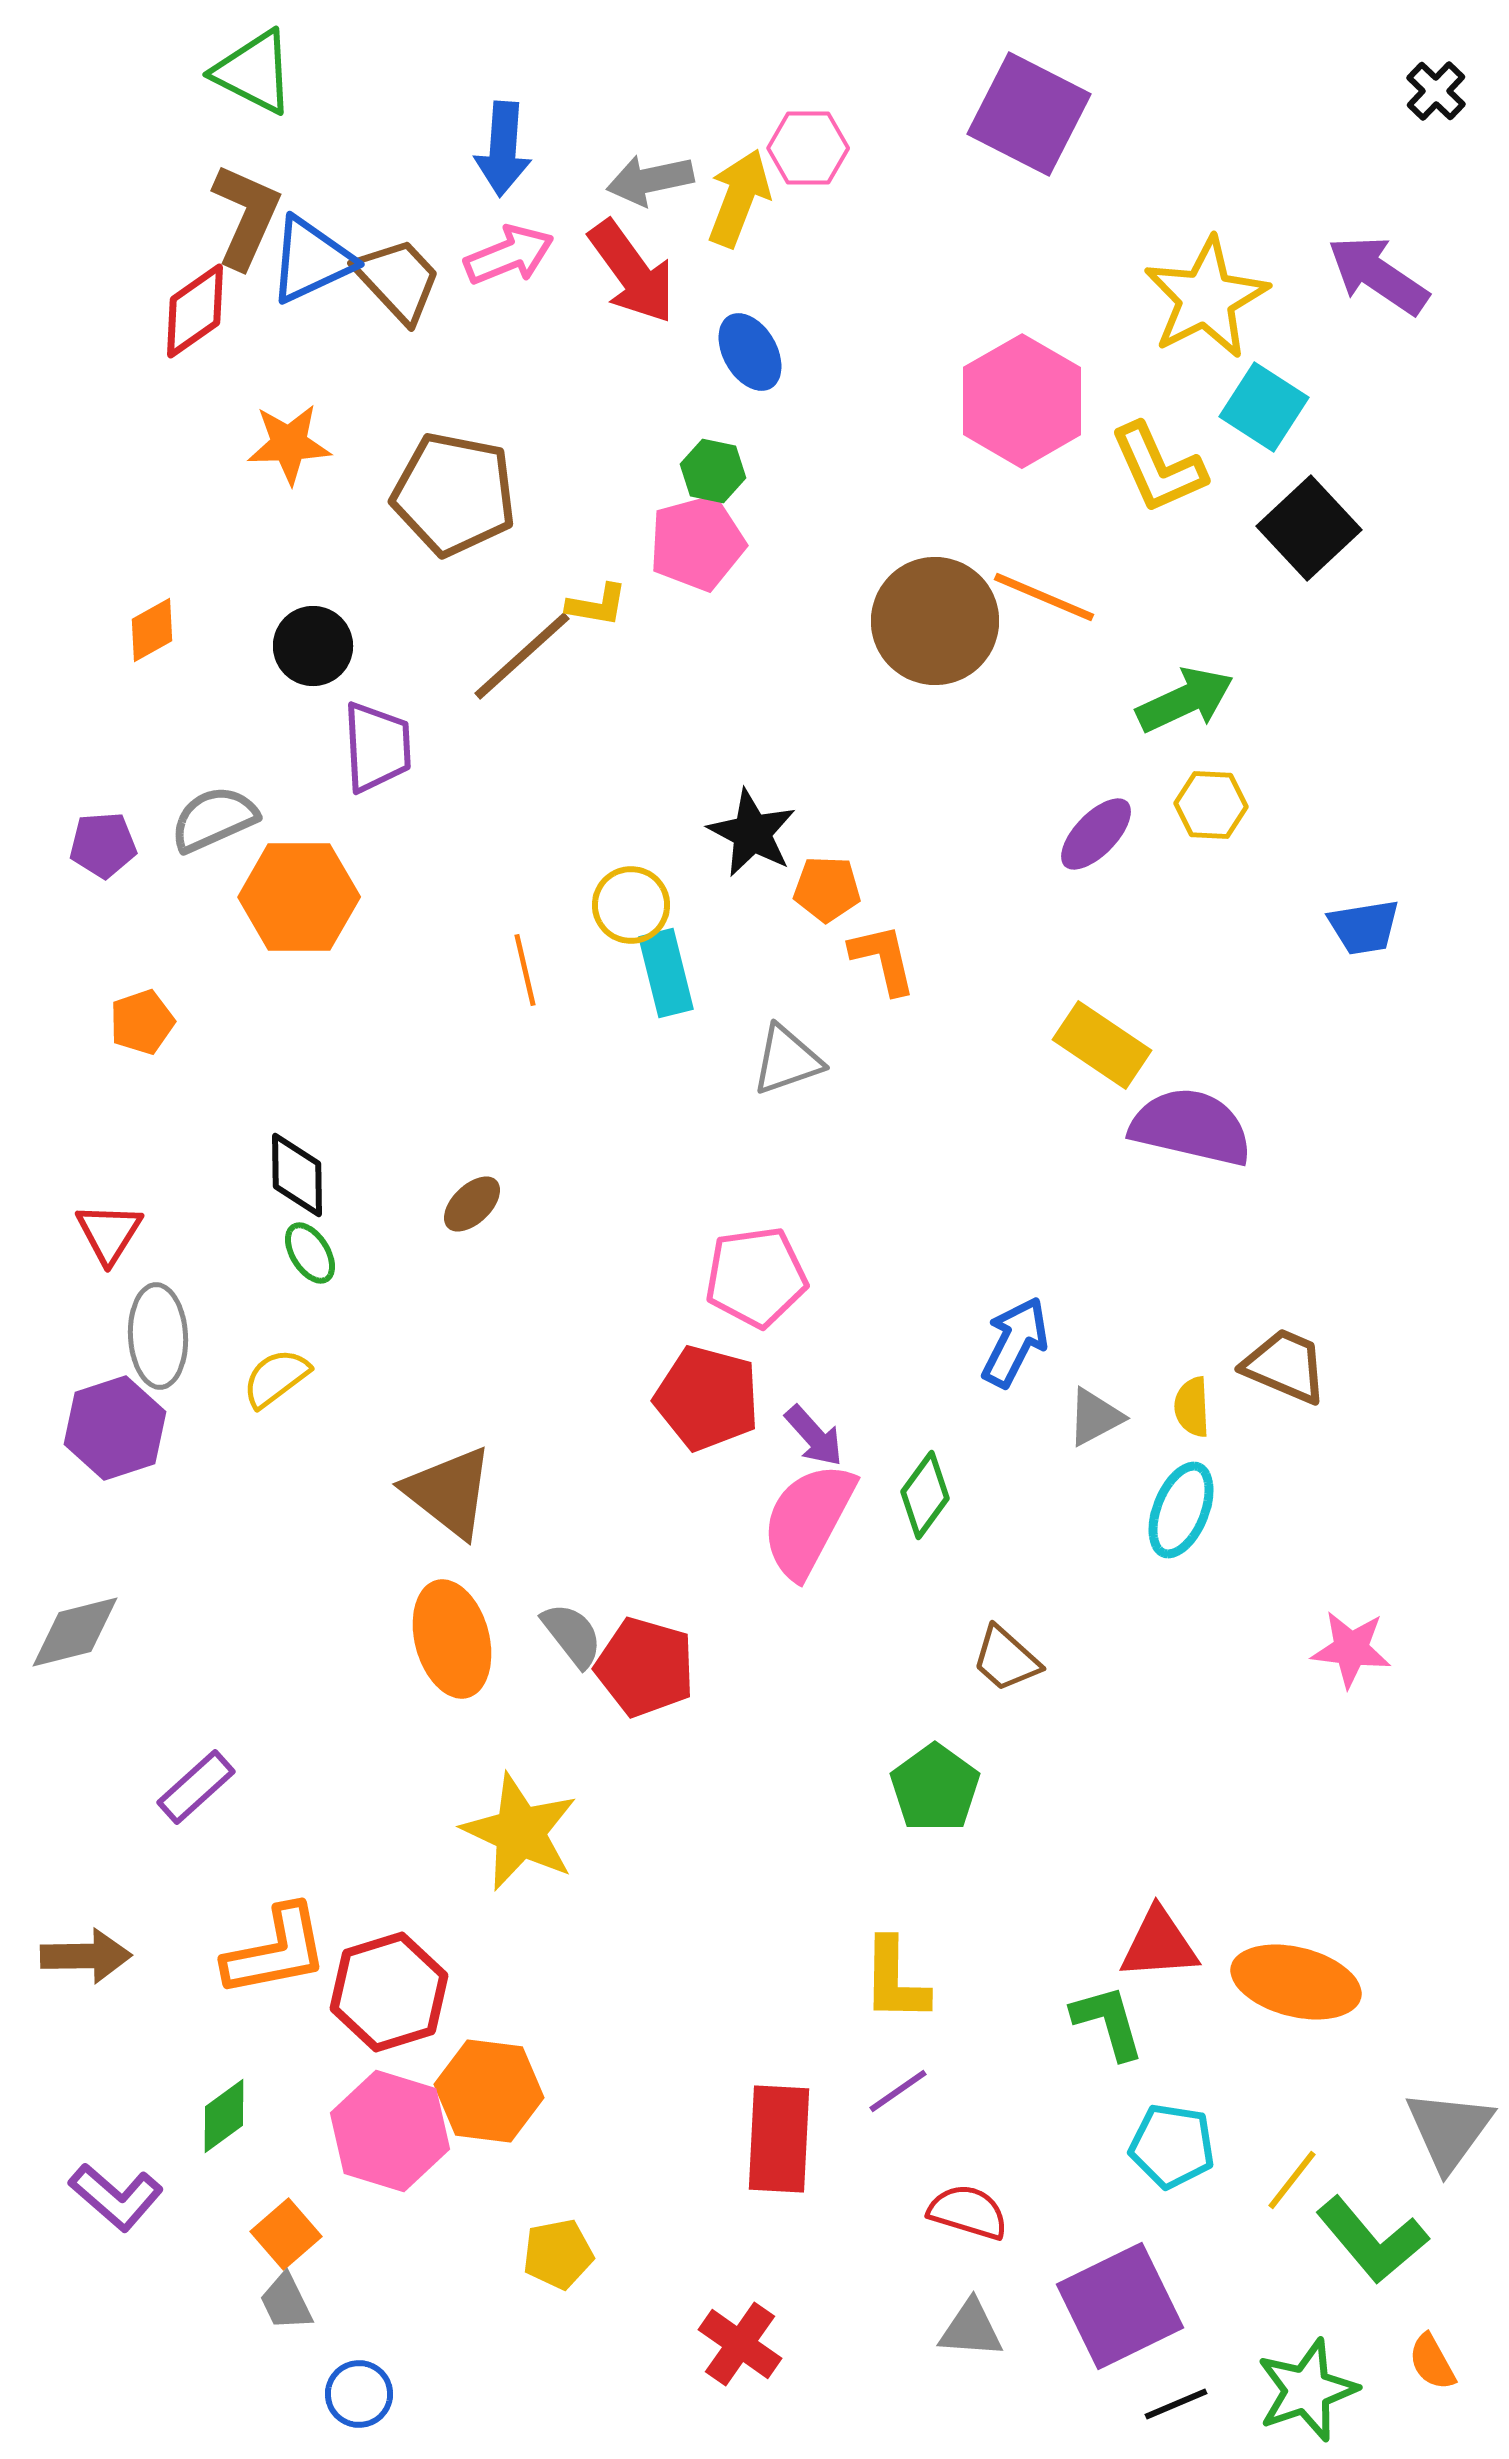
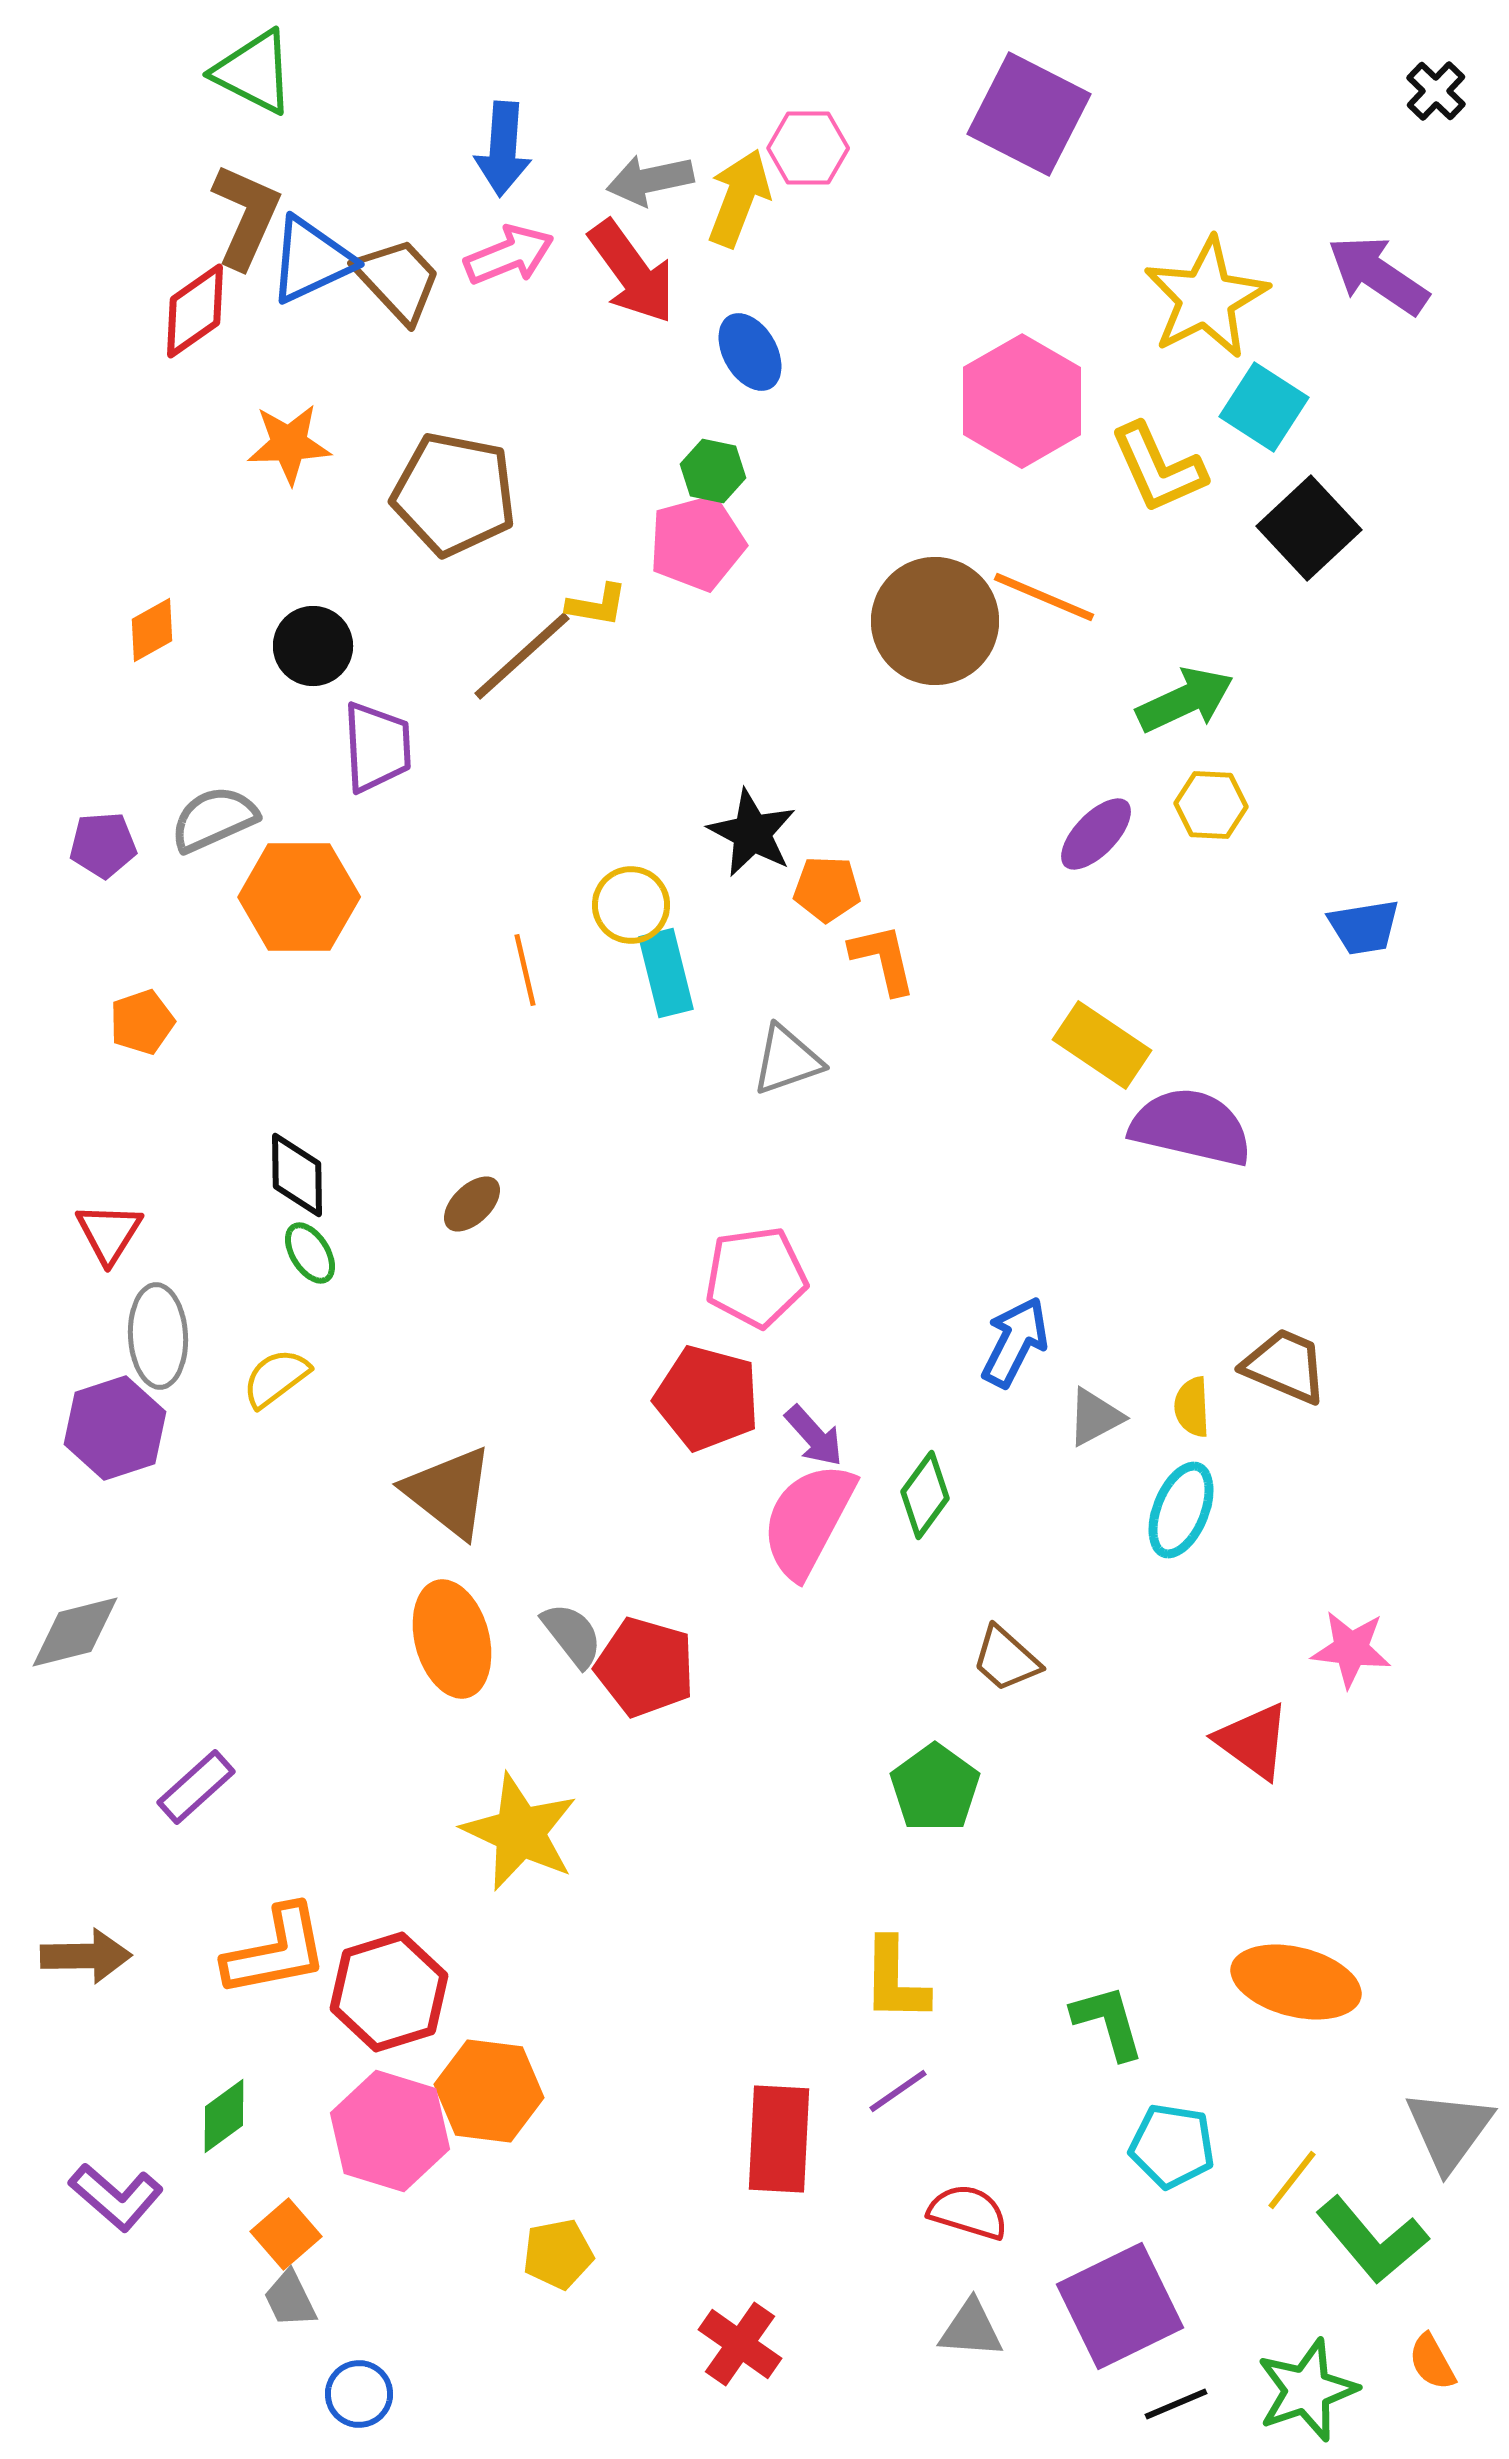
red triangle at (1159, 1944): moved 94 px right, 203 px up; rotated 40 degrees clockwise
gray trapezoid at (286, 2302): moved 4 px right, 3 px up
